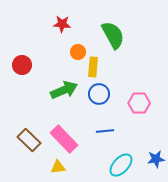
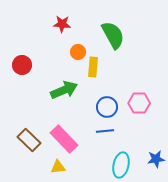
blue circle: moved 8 px right, 13 px down
cyan ellipse: rotated 30 degrees counterclockwise
